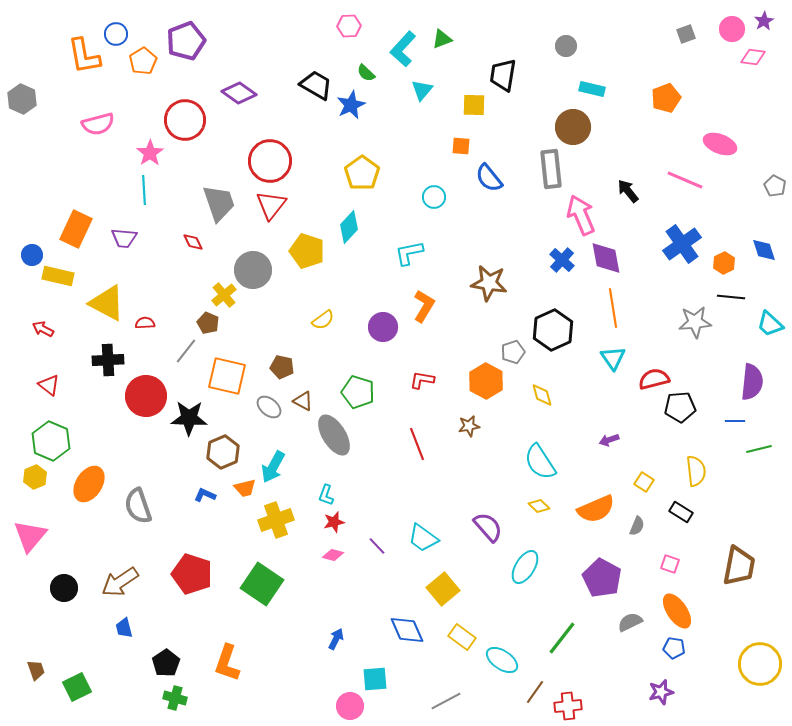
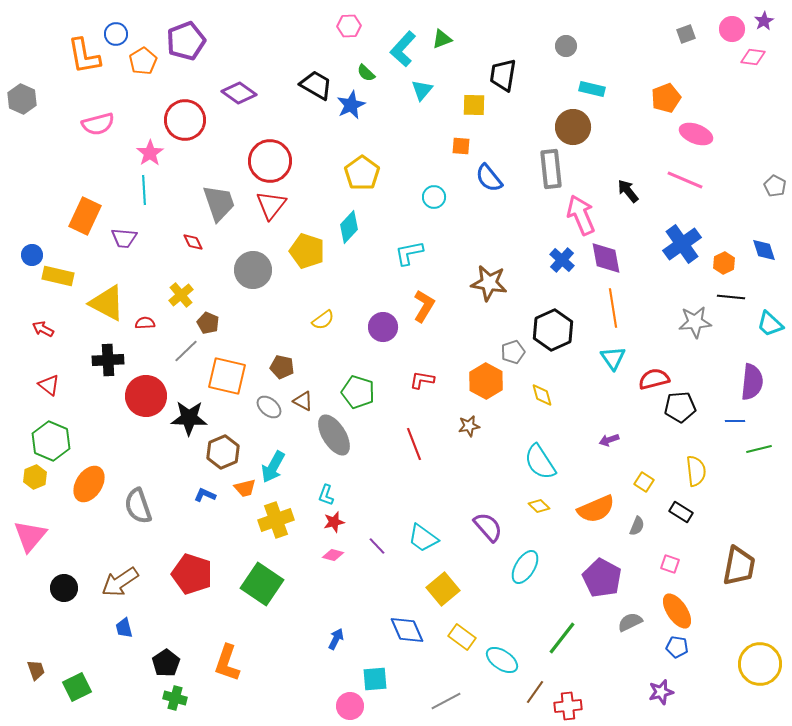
pink ellipse at (720, 144): moved 24 px left, 10 px up
orange rectangle at (76, 229): moved 9 px right, 13 px up
yellow cross at (224, 295): moved 43 px left
gray line at (186, 351): rotated 8 degrees clockwise
red line at (417, 444): moved 3 px left
blue pentagon at (674, 648): moved 3 px right, 1 px up
